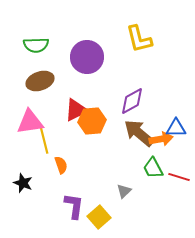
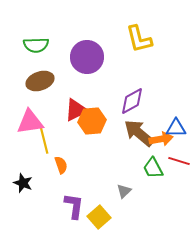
red line: moved 16 px up
